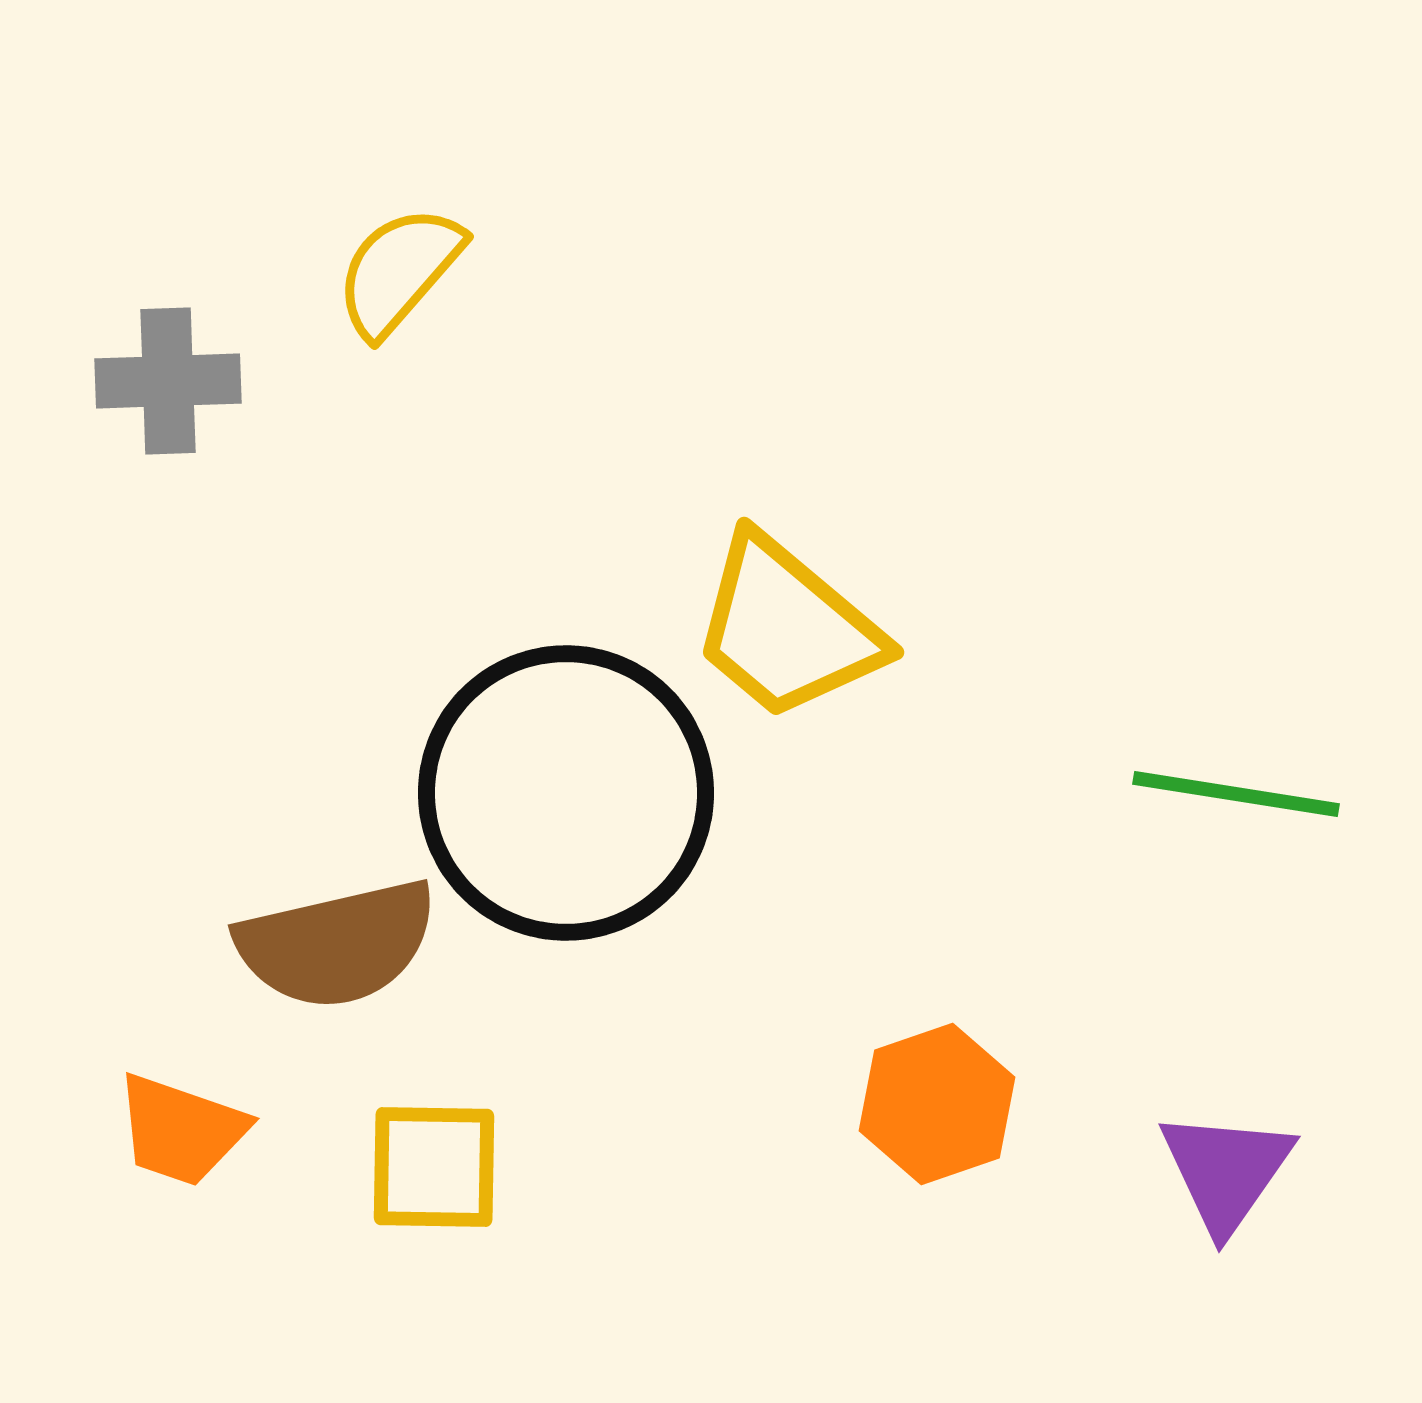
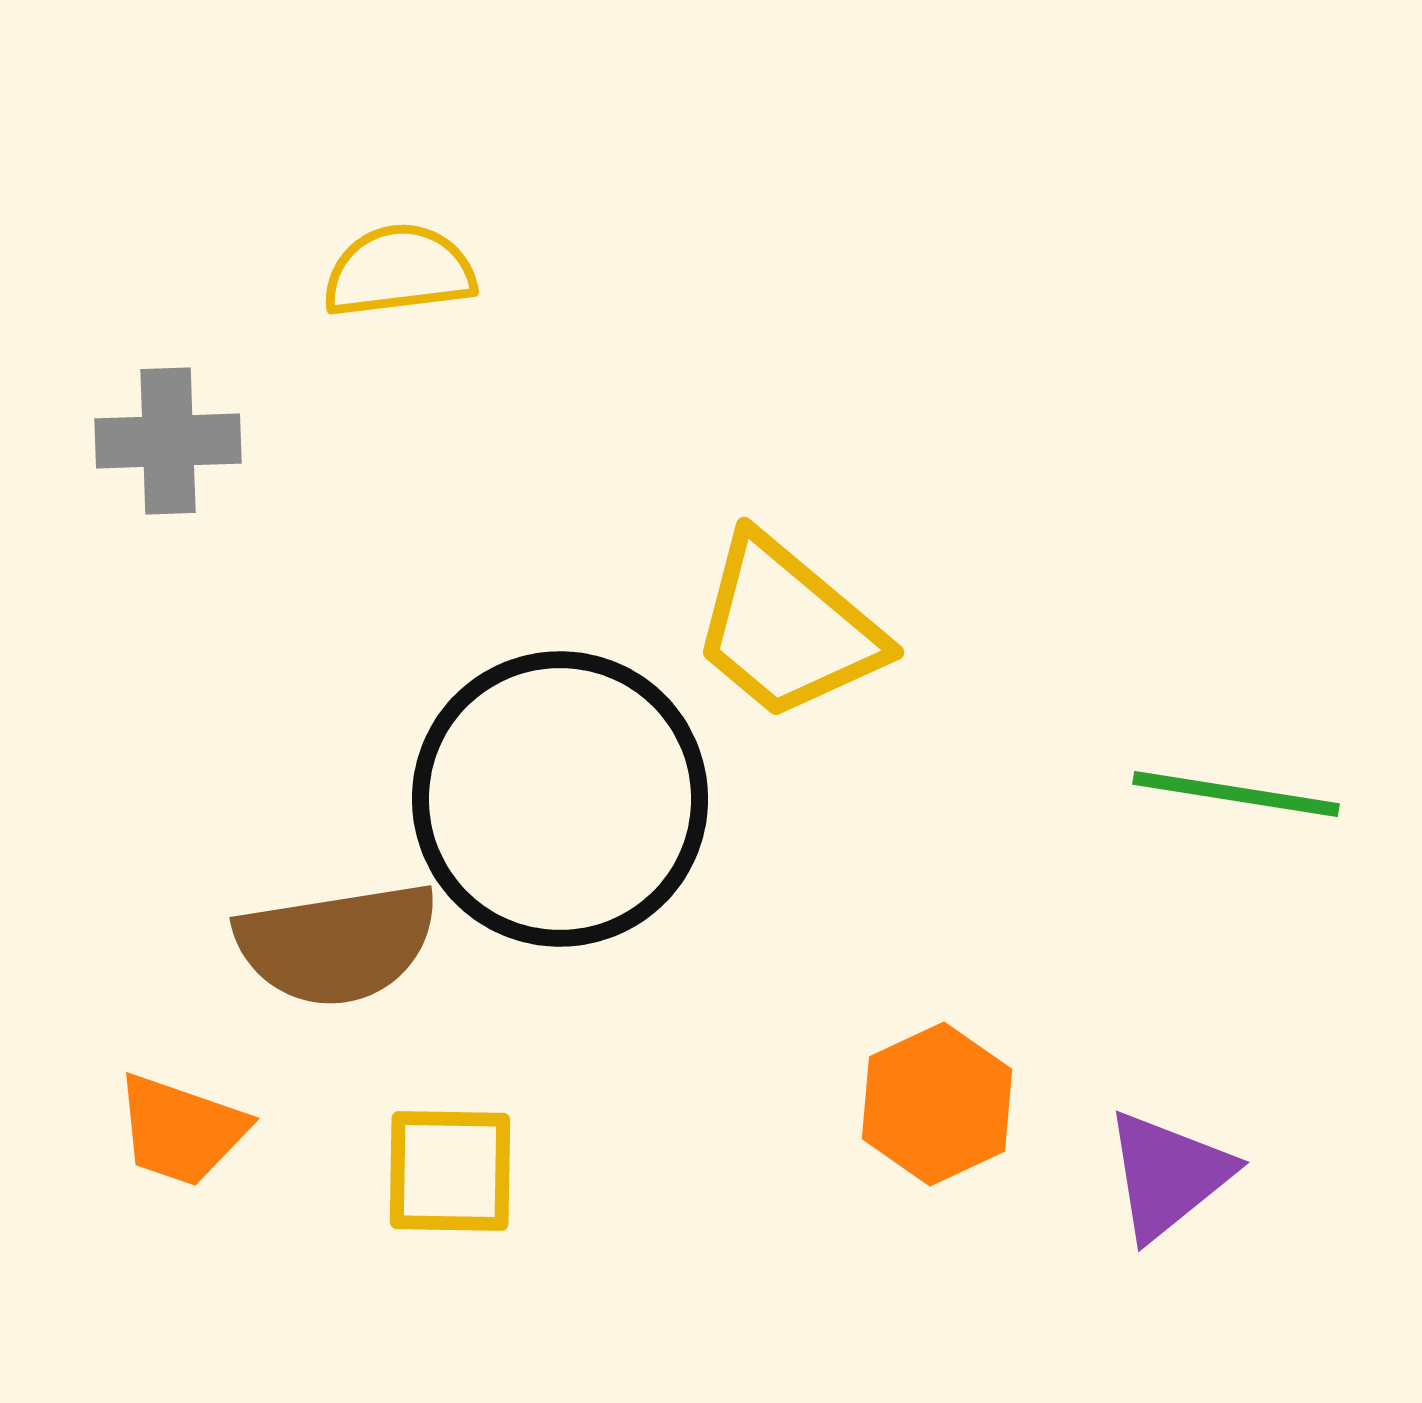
yellow semicircle: rotated 42 degrees clockwise
gray cross: moved 60 px down
black circle: moved 6 px left, 6 px down
brown semicircle: rotated 4 degrees clockwise
orange hexagon: rotated 6 degrees counterclockwise
yellow square: moved 16 px right, 4 px down
purple triangle: moved 58 px left, 4 px down; rotated 16 degrees clockwise
